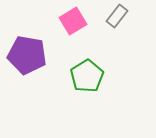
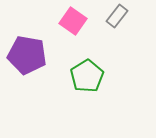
pink square: rotated 24 degrees counterclockwise
